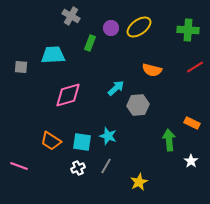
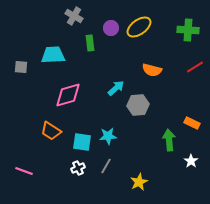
gray cross: moved 3 px right
green rectangle: rotated 28 degrees counterclockwise
cyan star: rotated 24 degrees counterclockwise
orange trapezoid: moved 10 px up
pink line: moved 5 px right, 5 px down
